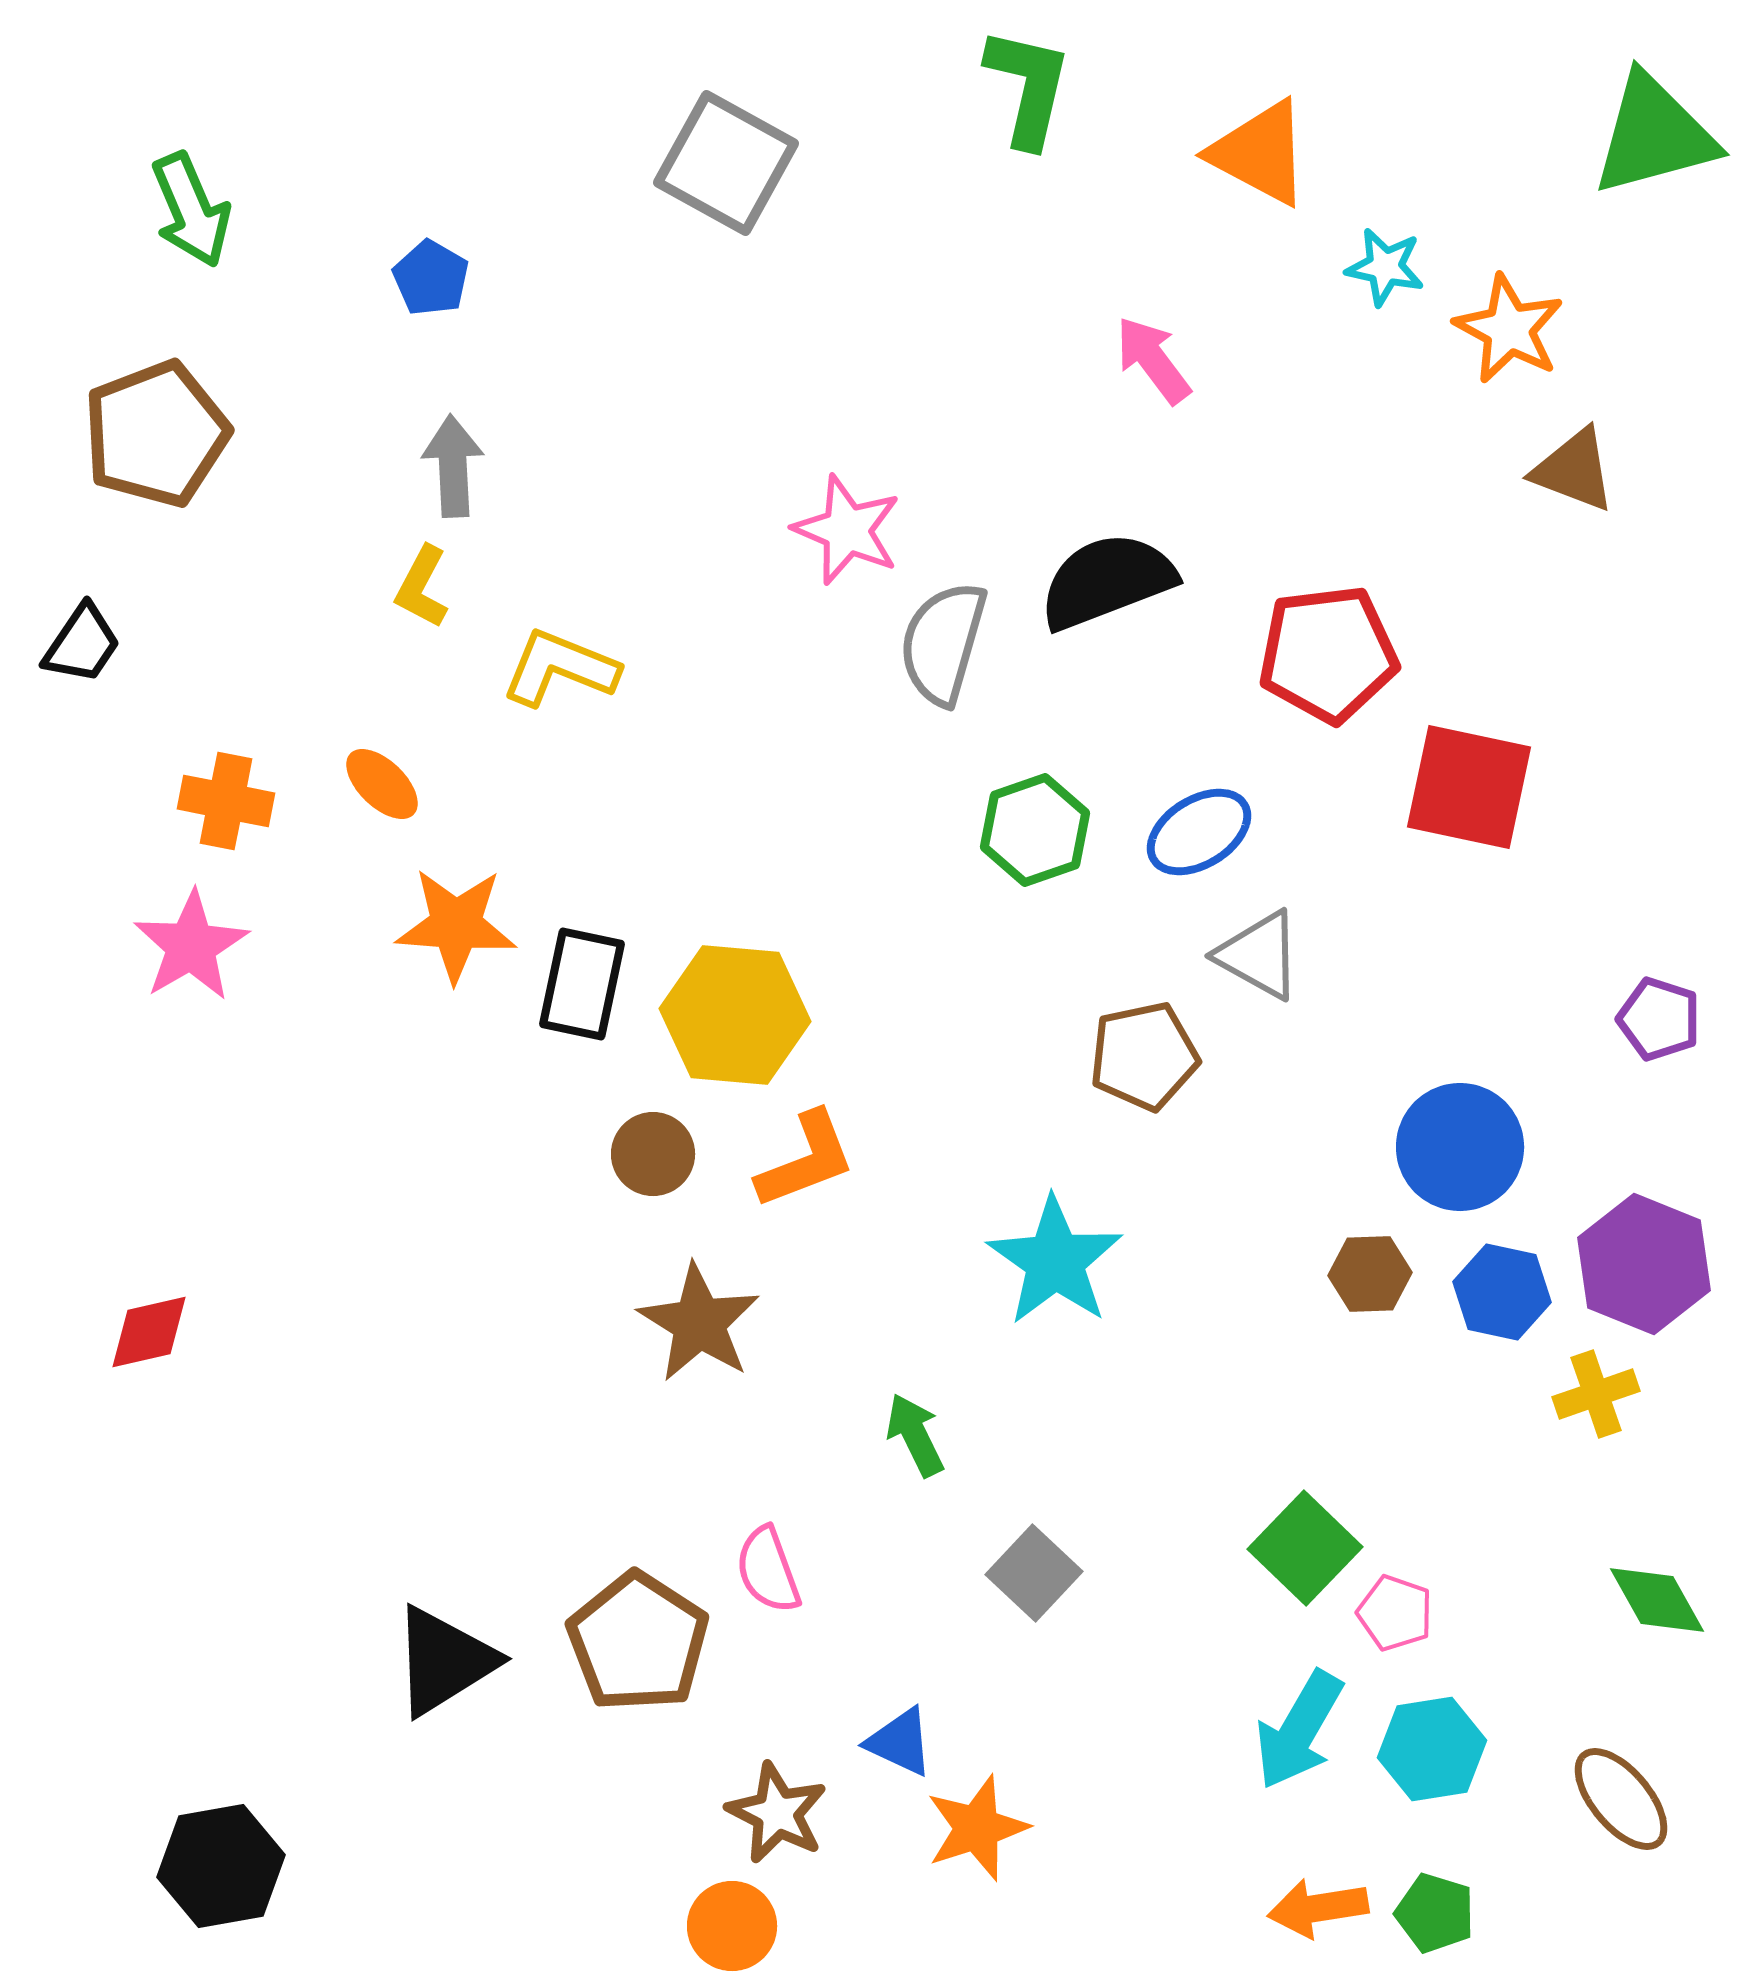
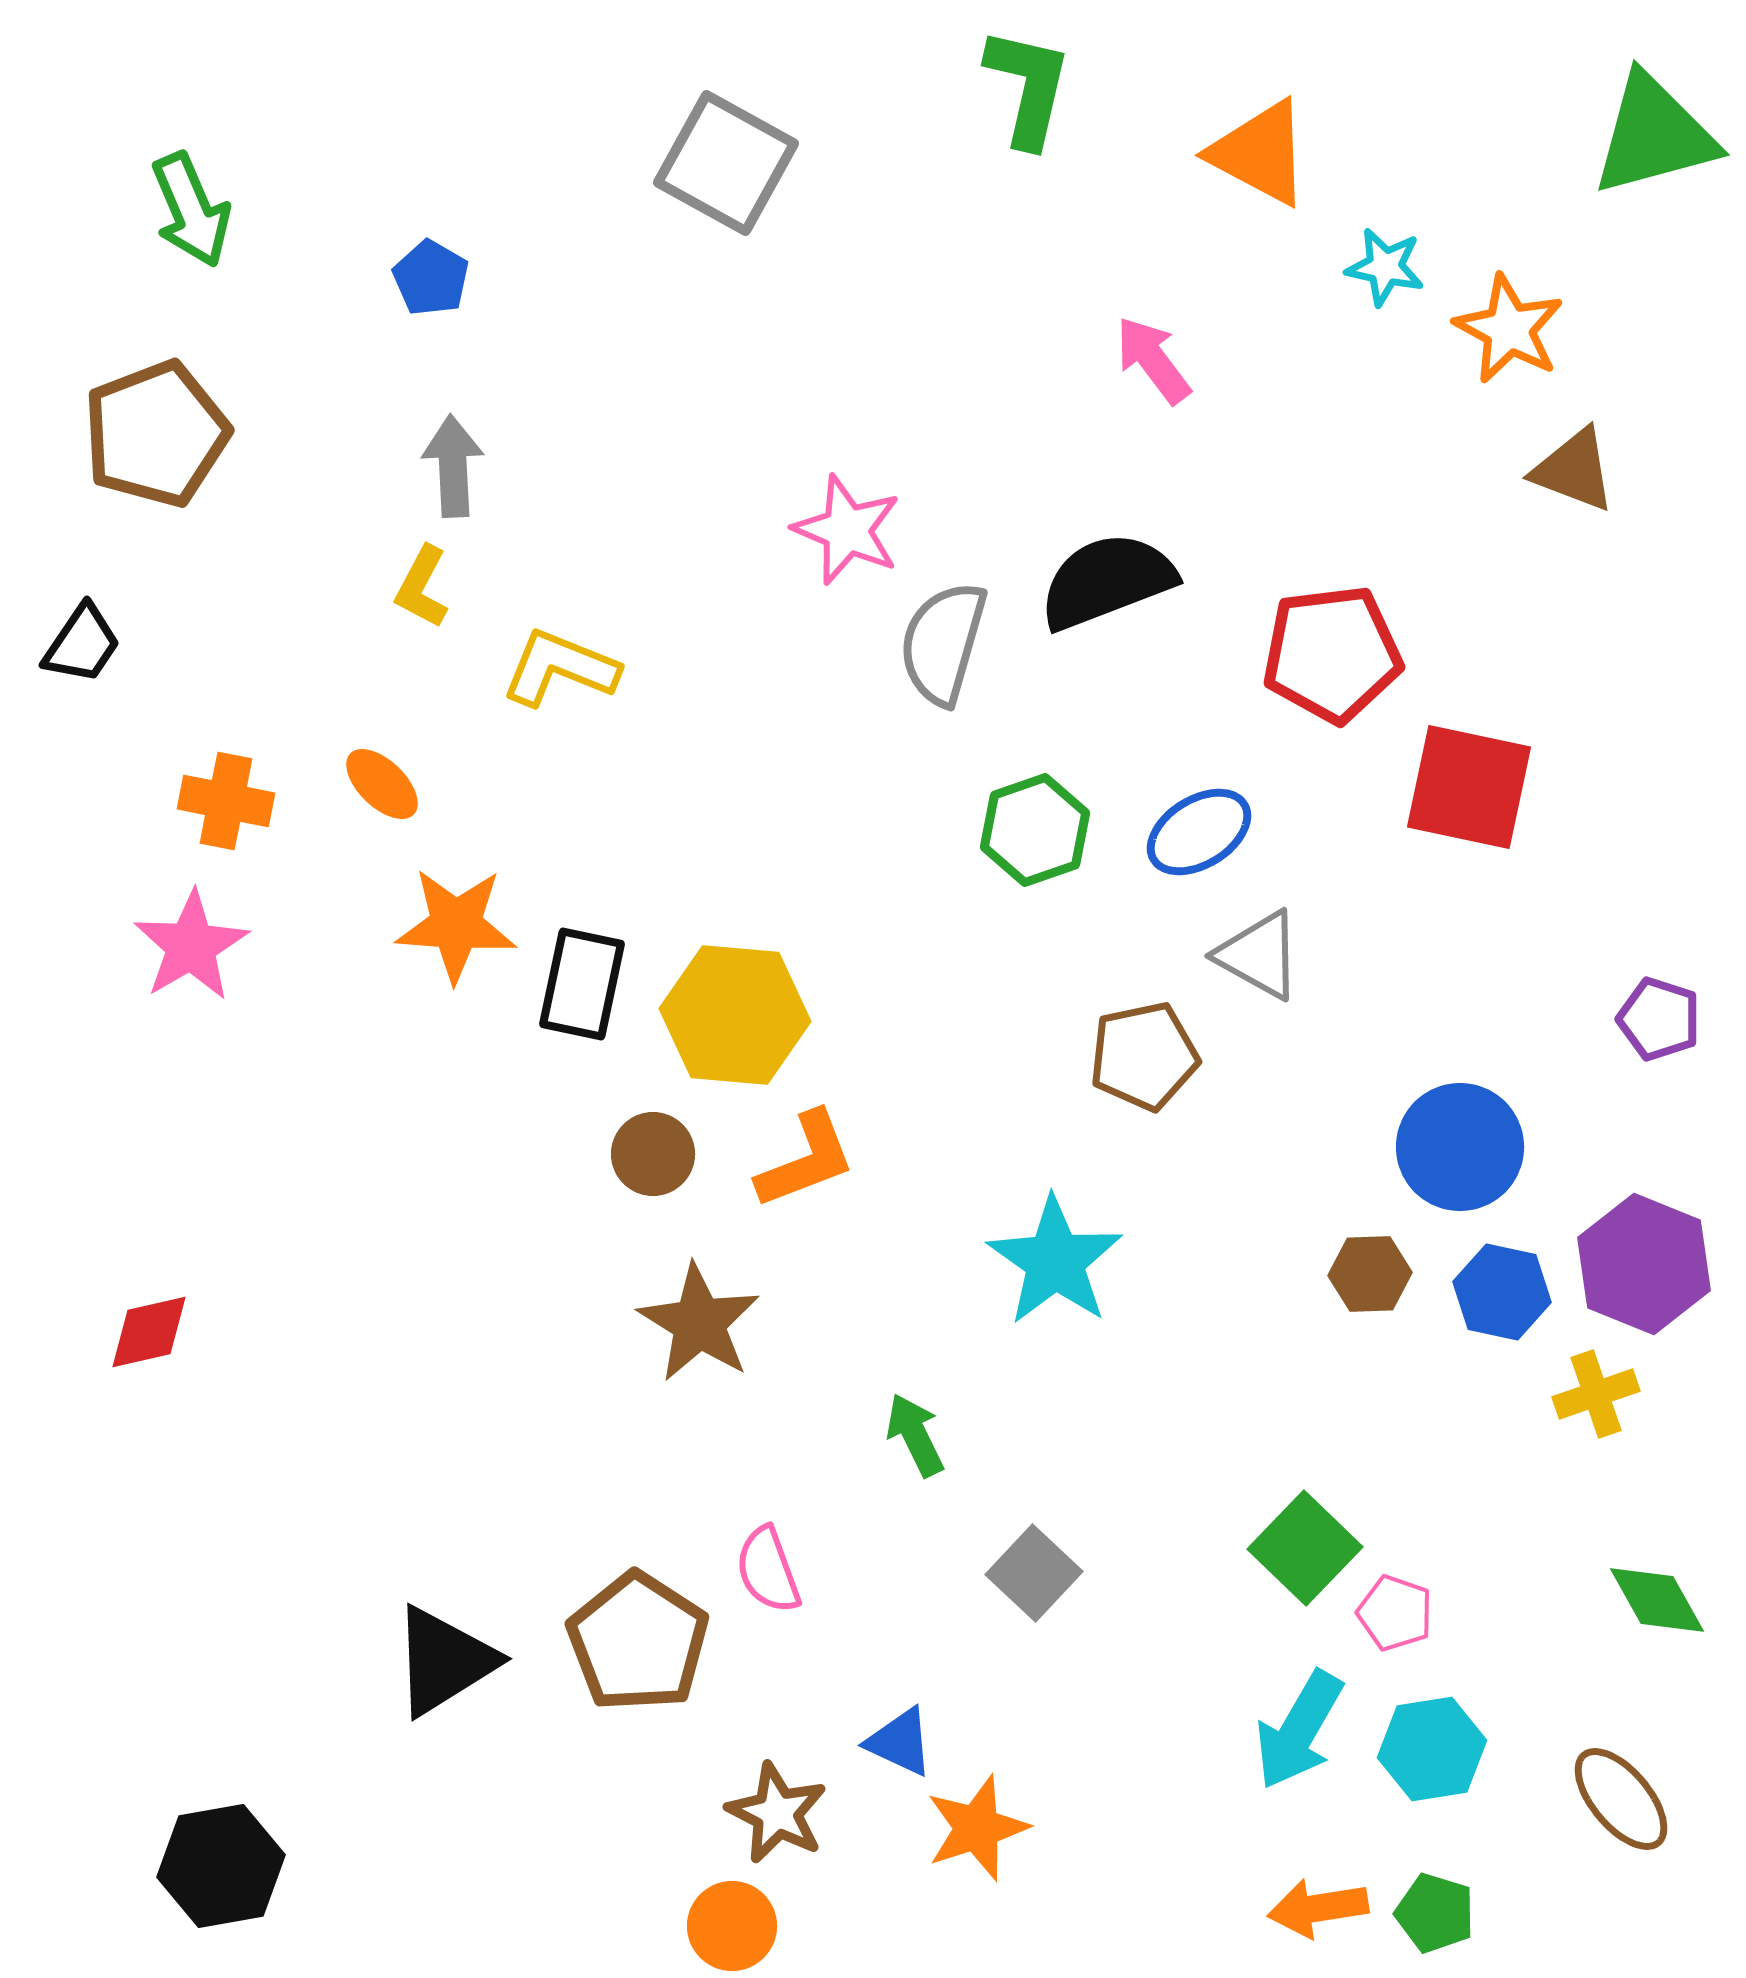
red pentagon at (1328, 654): moved 4 px right
